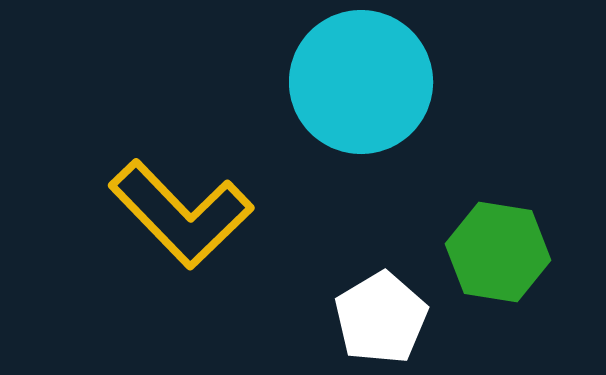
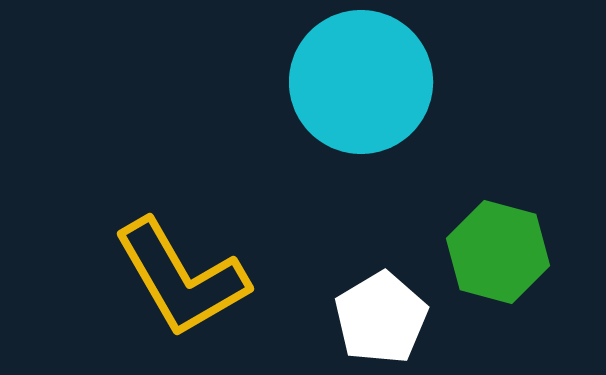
yellow L-shape: moved 64 px down; rotated 14 degrees clockwise
green hexagon: rotated 6 degrees clockwise
